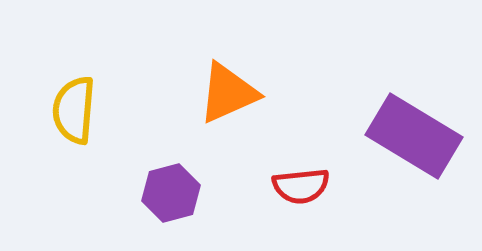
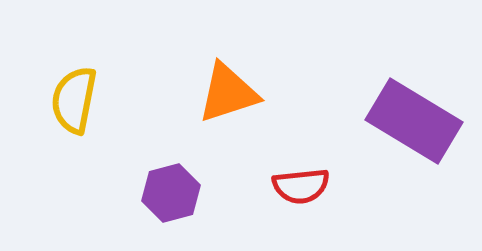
orange triangle: rotated 6 degrees clockwise
yellow semicircle: moved 10 px up; rotated 6 degrees clockwise
purple rectangle: moved 15 px up
